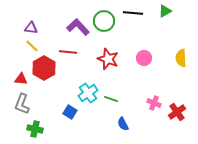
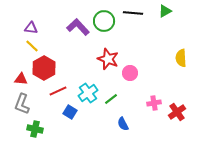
red line: moved 10 px left, 39 px down; rotated 30 degrees counterclockwise
pink circle: moved 14 px left, 15 px down
green line: rotated 56 degrees counterclockwise
pink cross: rotated 32 degrees counterclockwise
